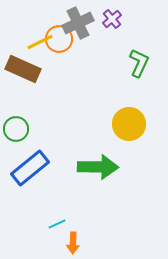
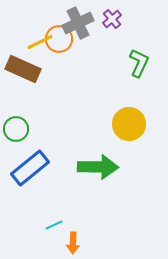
cyan line: moved 3 px left, 1 px down
